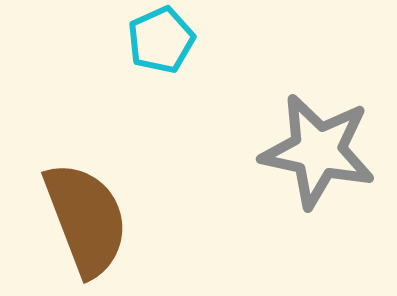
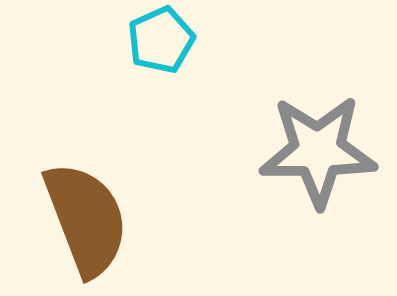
gray star: rotated 12 degrees counterclockwise
